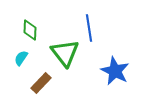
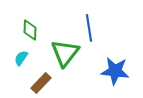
green triangle: rotated 16 degrees clockwise
blue star: rotated 20 degrees counterclockwise
